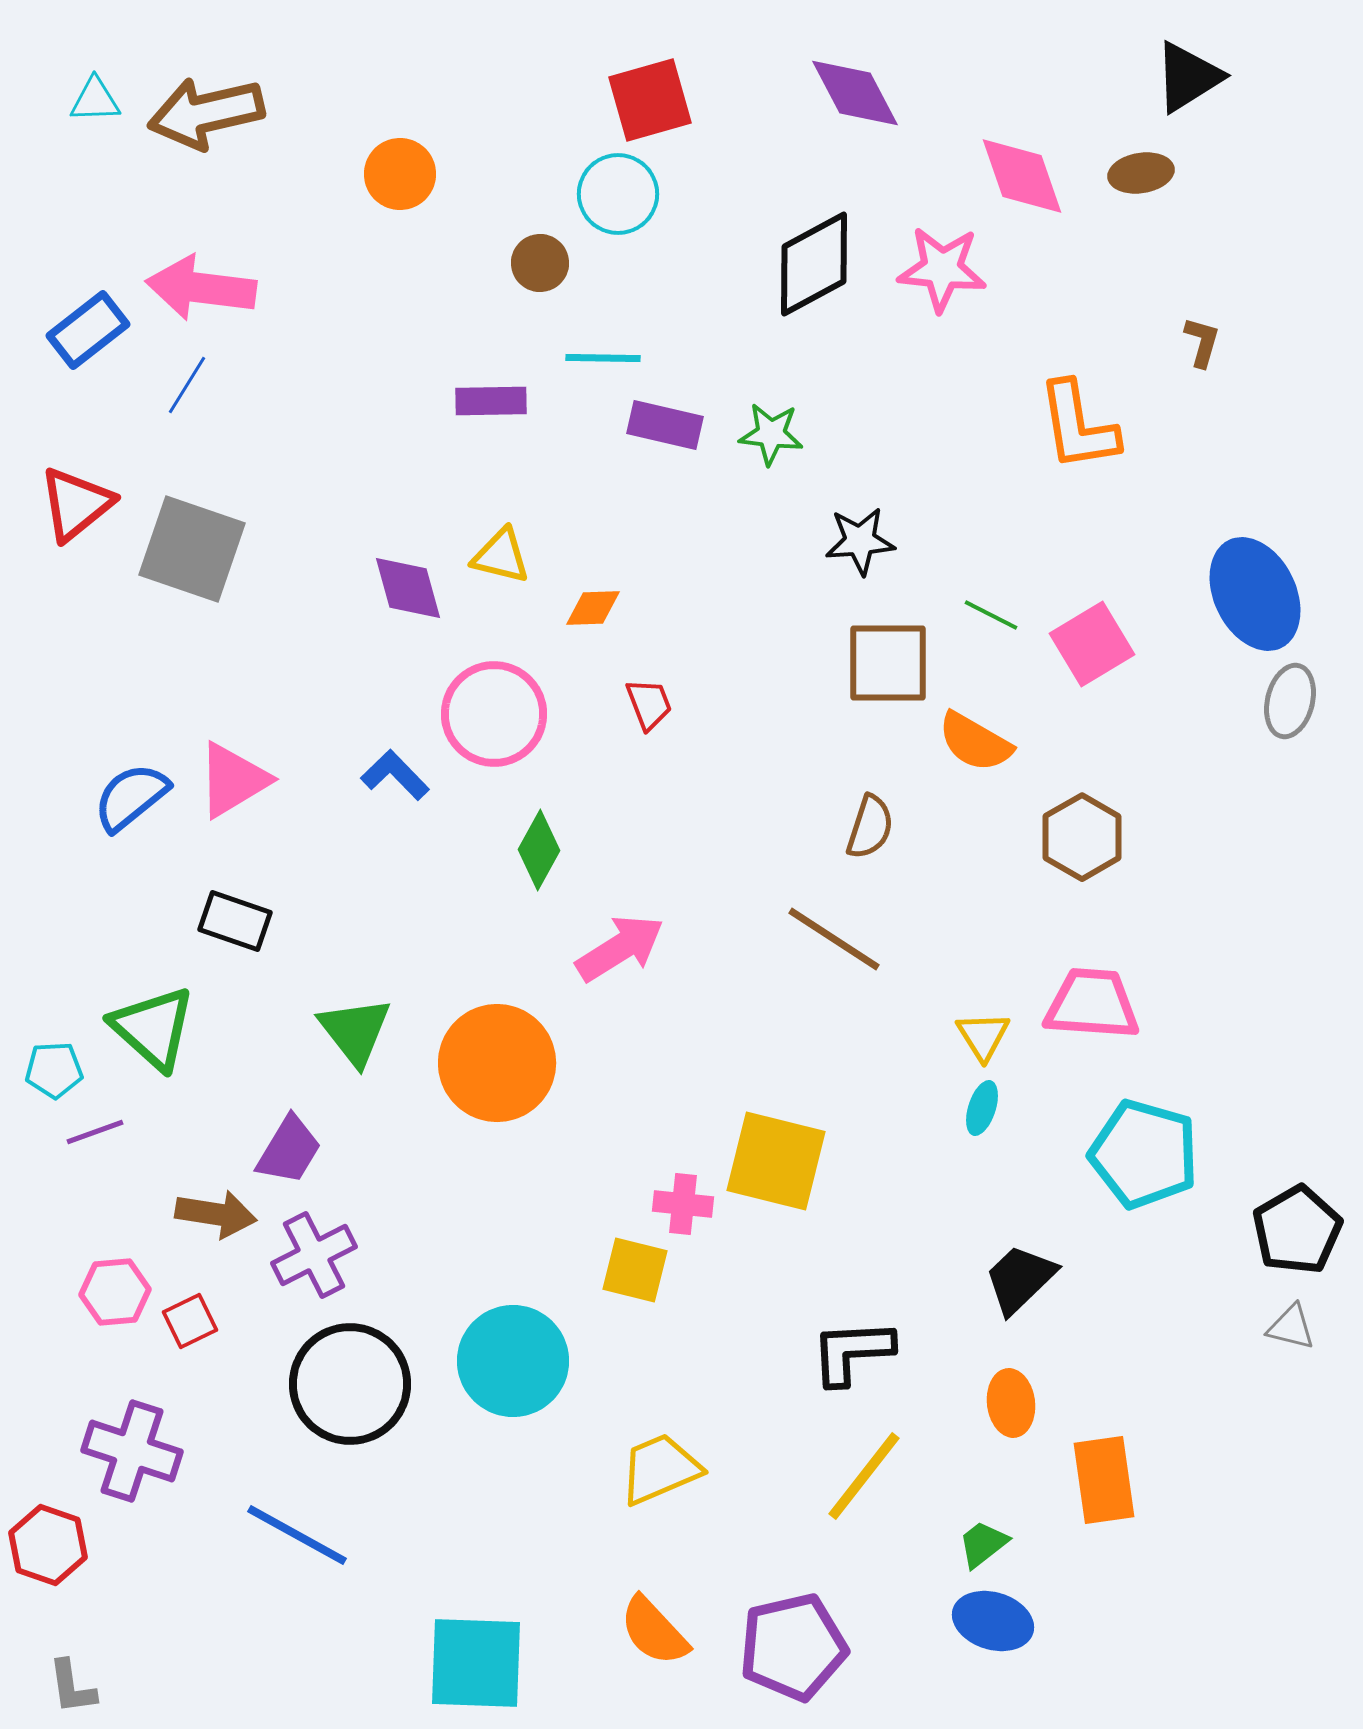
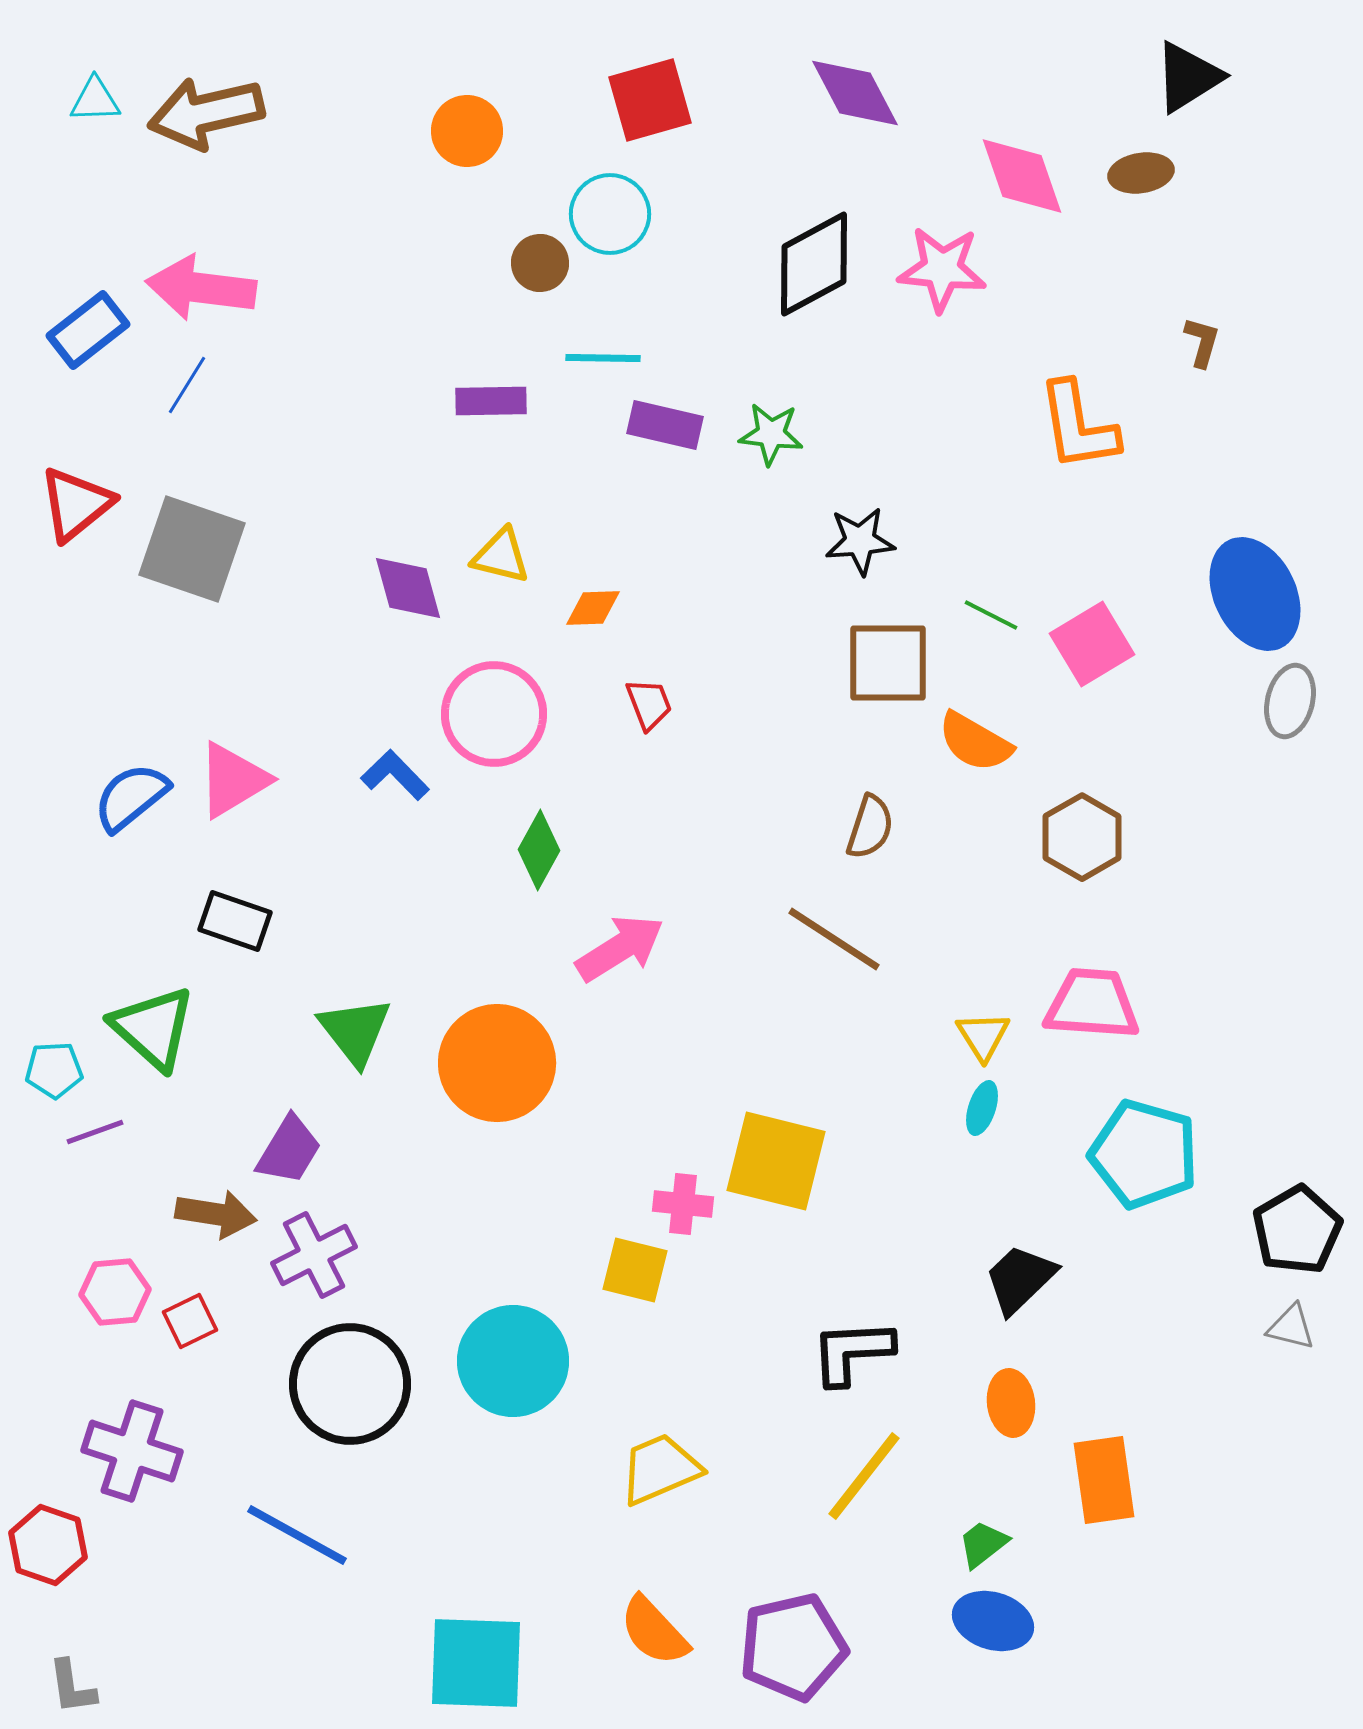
orange circle at (400, 174): moved 67 px right, 43 px up
cyan circle at (618, 194): moved 8 px left, 20 px down
